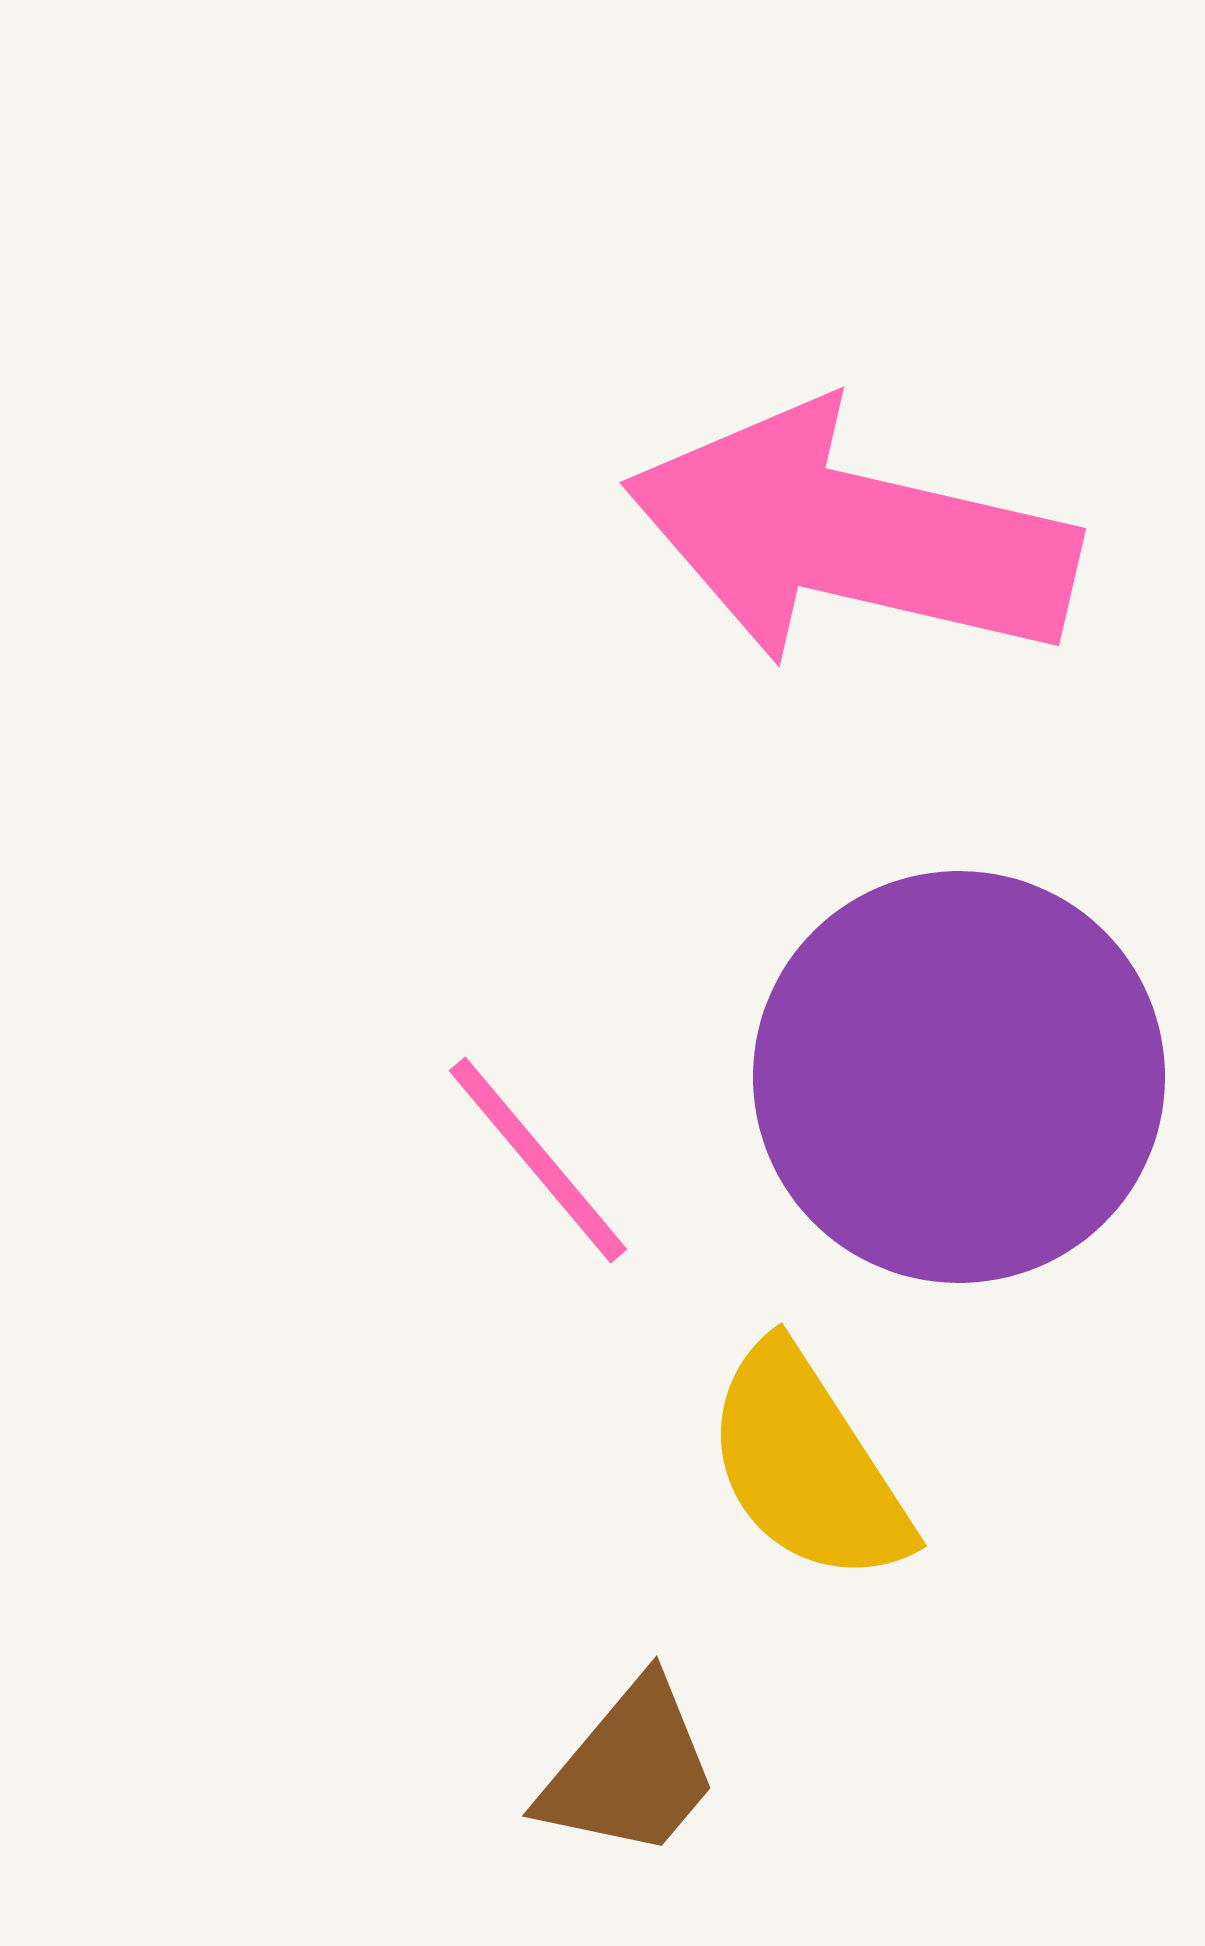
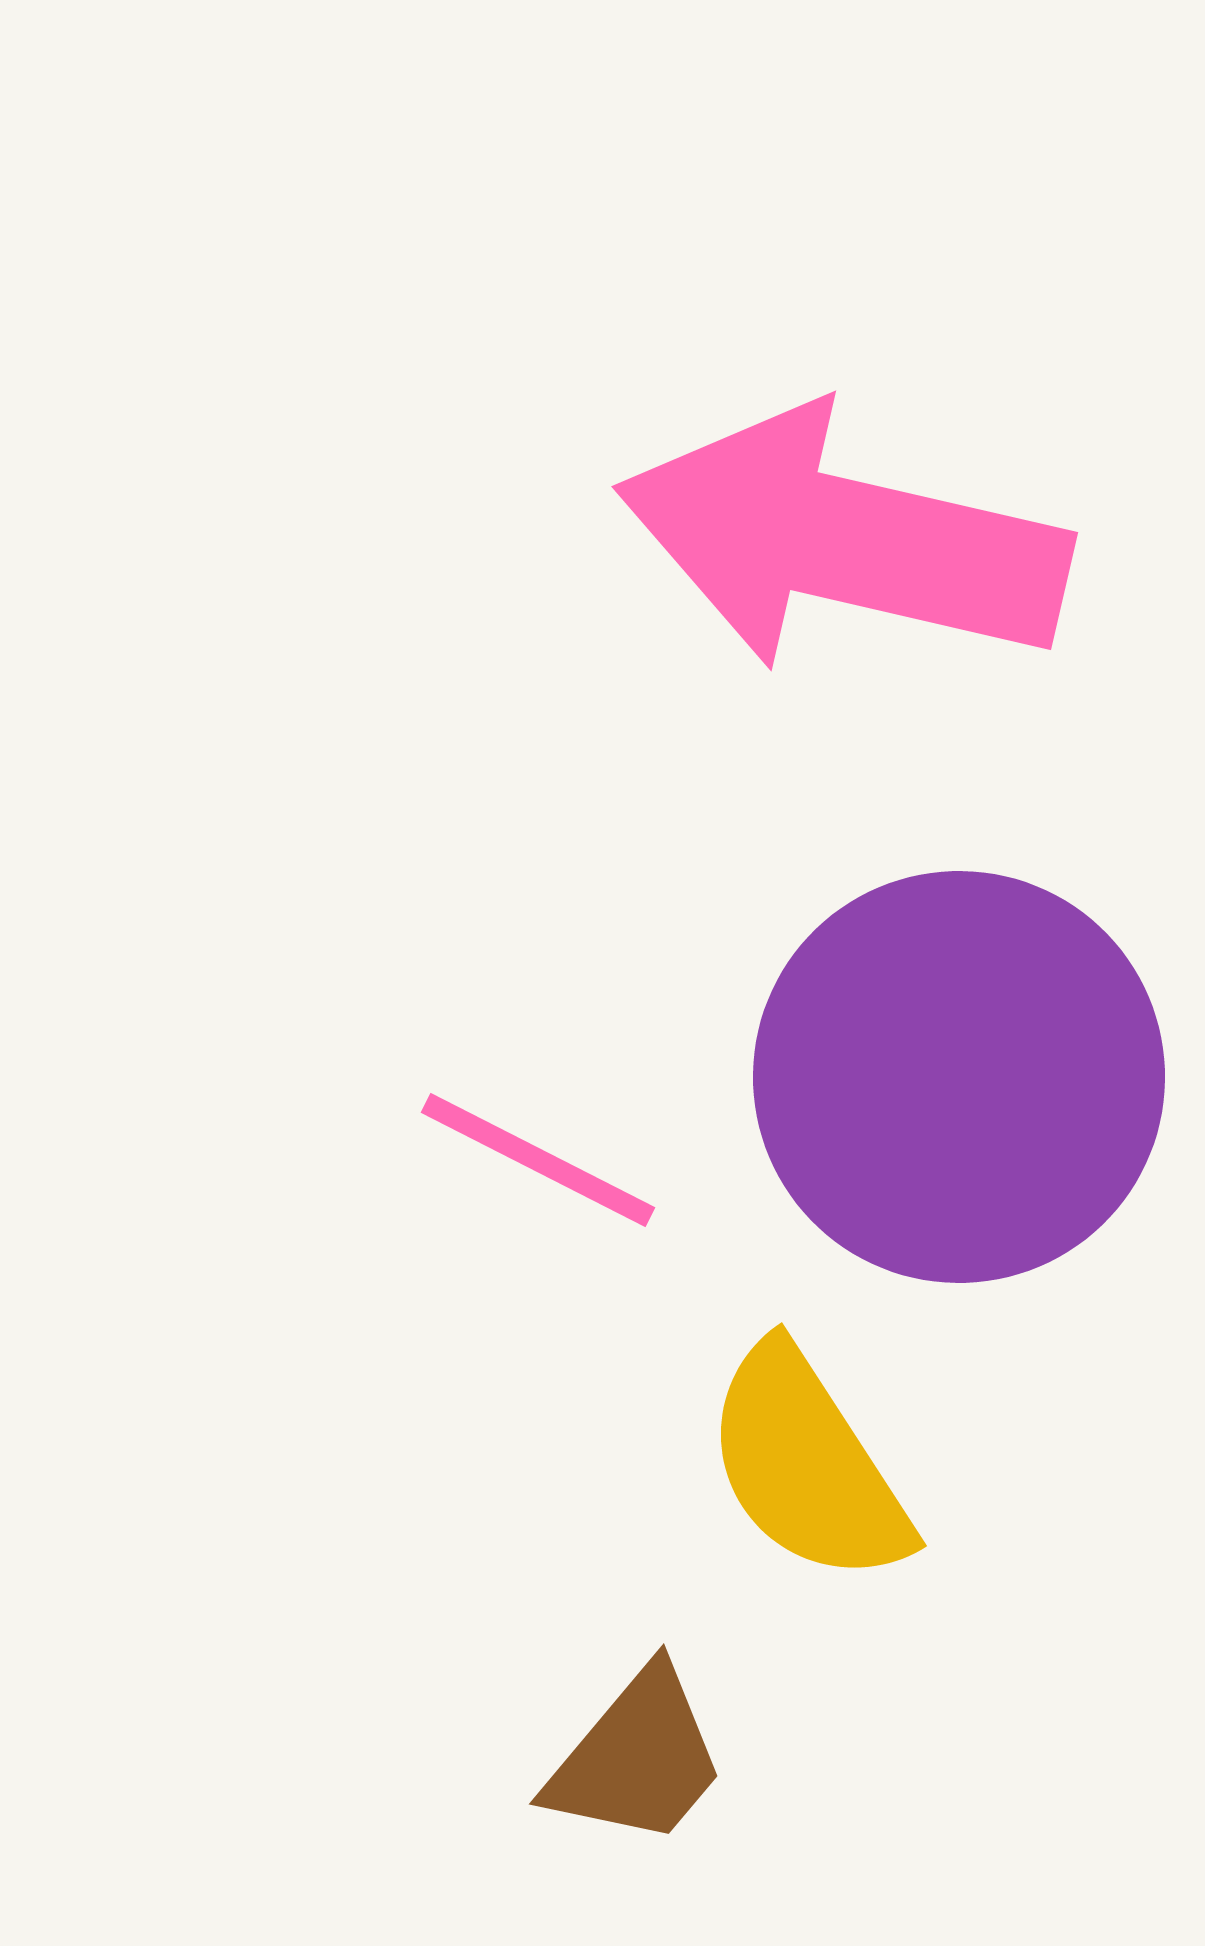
pink arrow: moved 8 px left, 4 px down
pink line: rotated 23 degrees counterclockwise
brown trapezoid: moved 7 px right, 12 px up
